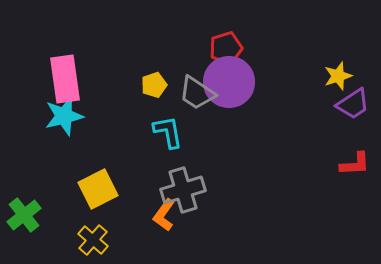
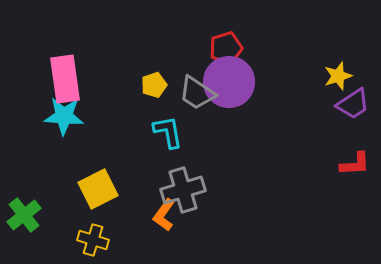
cyan star: rotated 18 degrees clockwise
yellow cross: rotated 24 degrees counterclockwise
